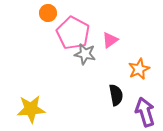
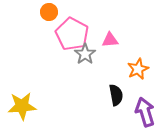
orange circle: moved 1 px right, 1 px up
pink pentagon: moved 1 px left, 1 px down
pink triangle: rotated 30 degrees clockwise
gray star: rotated 25 degrees clockwise
orange star: moved 1 px left
yellow star: moved 9 px left, 3 px up
